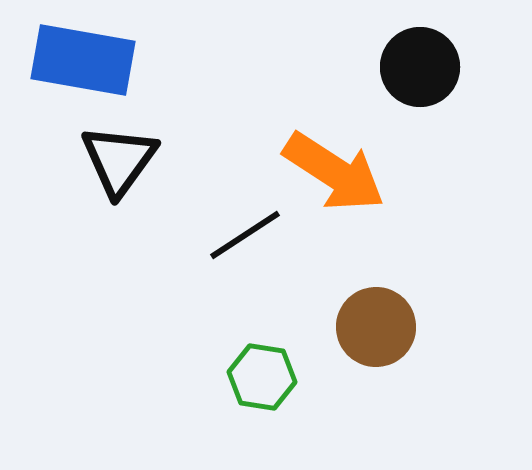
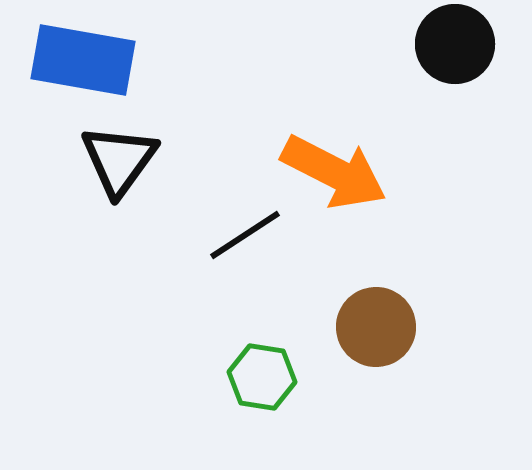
black circle: moved 35 px right, 23 px up
orange arrow: rotated 6 degrees counterclockwise
